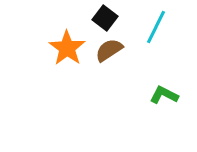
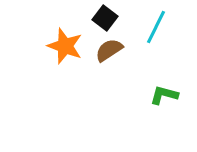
orange star: moved 2 px left, 2 px up; rotated 15 degrees counterclockwise
green L-shape: rotated 12 degrees counterclockwise
